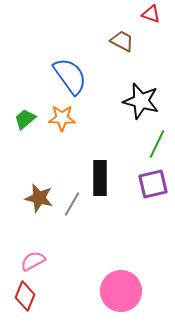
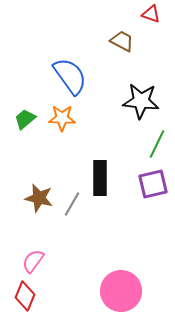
black star: rotated 9 degrees counterclockwise
pink semicircle: rotated 25 degrees counterclockwise
